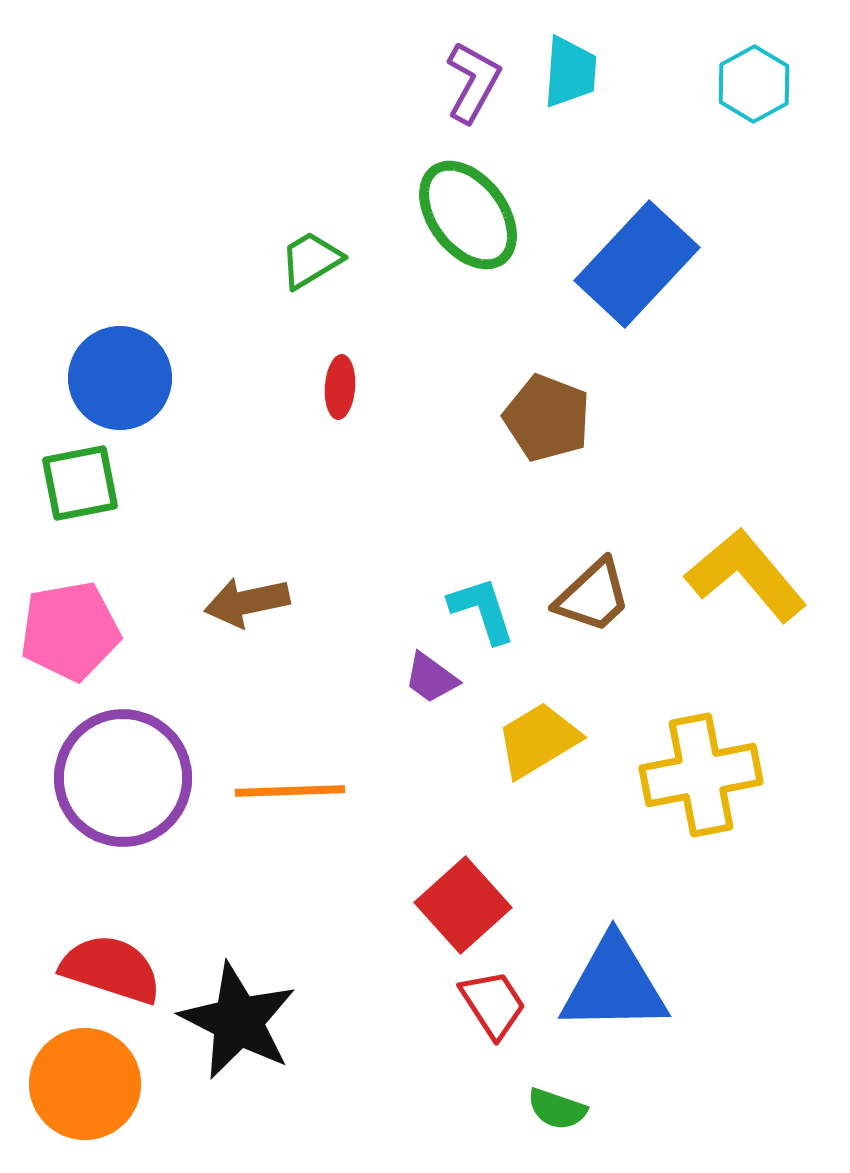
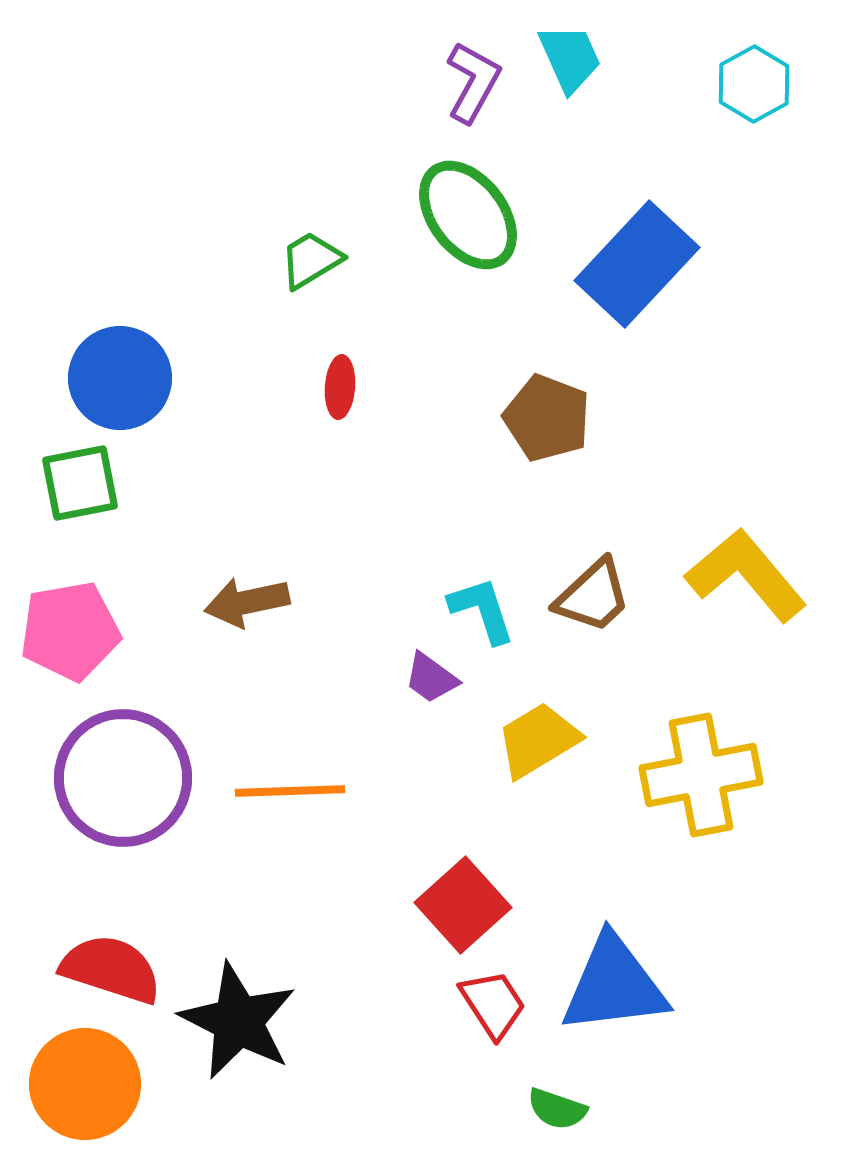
cyan trapezoid: moved 14 px up; rotated 28 degrees counterclockwise
blue triangle: rotated 6 degrees counterclockwise
